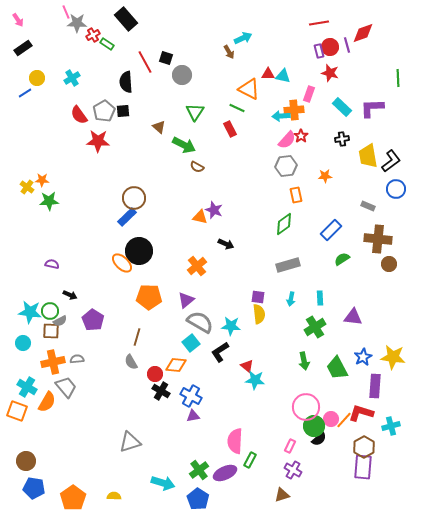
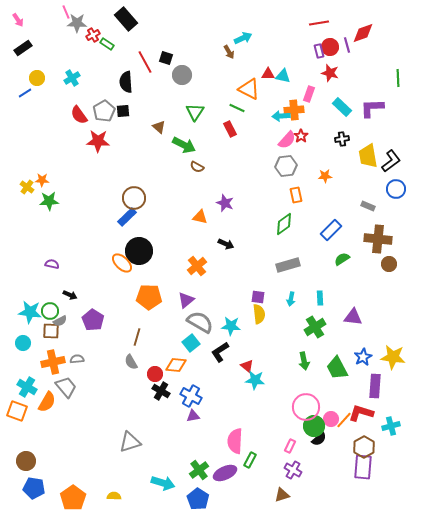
purple star at (214, 210): moved 11 px right, 7 px up
